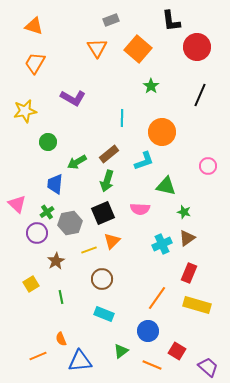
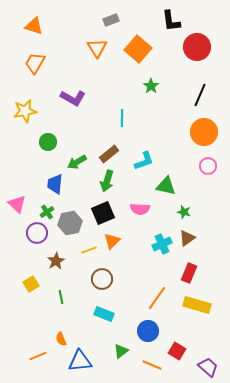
orange circle at (162, 132): moved 42 px right
